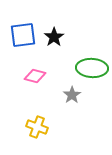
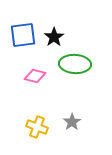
green ellipse: moved 17 px left, 4 px up
gray star: moved 27 px down
